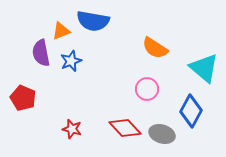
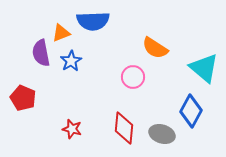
blue semicircle: rotated 12 degrees counterclockwise
orange triangle: moved 2 px down
blue star: rotated 10 degrees counterclockwise
pink circle: moved 14 px left, 12 px up
red diamond: moved 1 px left; rotated 48 degrees clockwise
